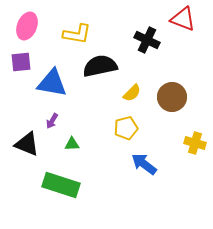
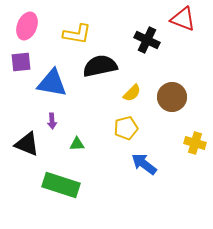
purple arrow: rotated 35 degrees counterclockwise
green triangle: moved 5 px right
